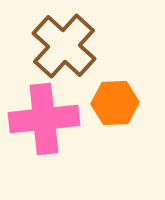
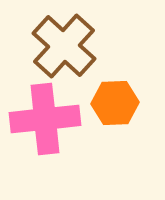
pink cross: moved 1 px right
